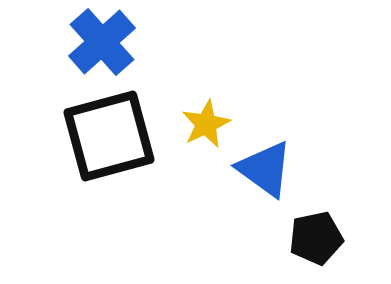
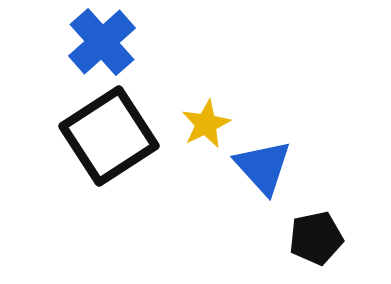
black square: rotated 18 degrees counterclockwise
blue triangle: moved 2 px left, 2 px up; rotated 12 degrees clockwise
